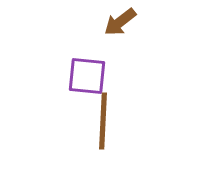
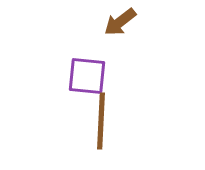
brown line: moved 2 px left
